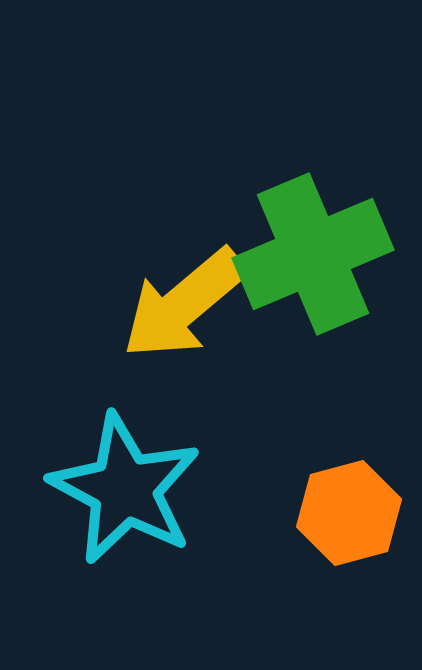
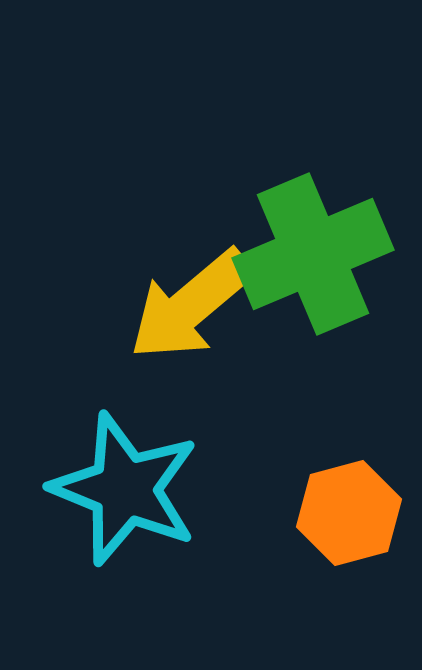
yellow arrow: moved 7 px right, 1 px down
cyan star: rotated 6 degrees counterclockwise
